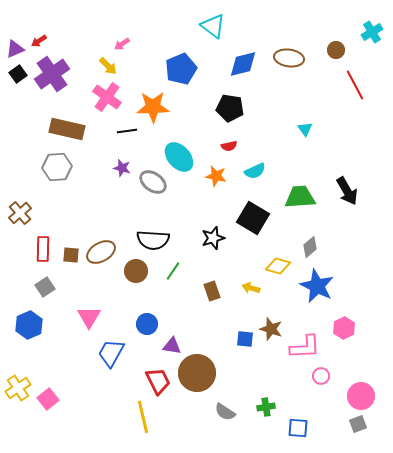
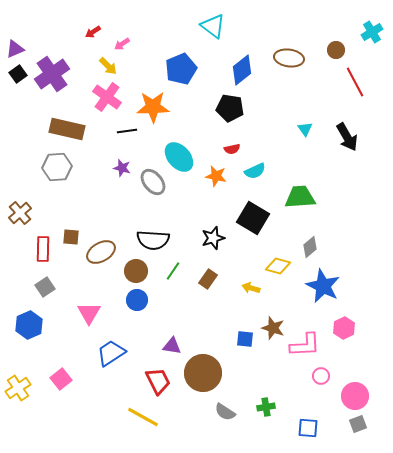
red arrow at (39, 41): moved 54 px right, 9 px up
blue diamond at (243, 64): moved 1 px left, 6 px down; rotated 24 degrees counterclockwise
red line at (355, 85): moved 3 px up
red semicircle at (229, 146): moved 3 px right, 3 px down
gray ellipse at (153, 182): rotated 16 degrees clockwise
black arrow at (347, 191): moved 54 px up
brown square at (71, 255): moved 18 px up
blue star at (317, 286): moved 6 px right
brown rectangle at (212, 291): moved 4 px left, 12 px up; rotated 54 degrees clockwise
pink triangle at (89, 317): moved 4 px up
blue circle at (147, 324): moved 10 px left, 24 px up
brown star at (271, 329): moved 2 px right, 1 px up
pink L-shape at (305, 347): moved 2 px up
blue trapezoid at (111, 353): rotated 28 degrees clockwise
brown circle at (197, 373): moved 6 px right
pink circle at (361, 396): moved 6 px left
pink square at (48, 399): moved 13 px right, 20 px up
yellow line at (143, 417): rotated 48 degrees counterclockwise
blue square at (298, 428): moved 10 px right
